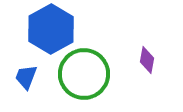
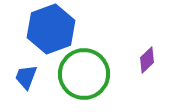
blue hexagon: rotated 9 degrees clockwise
purple diamond: rotated 36 degrees clockwise
